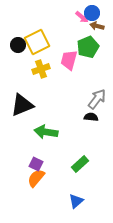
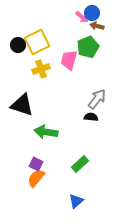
black triangle: rotated 40 degrees clockwise
